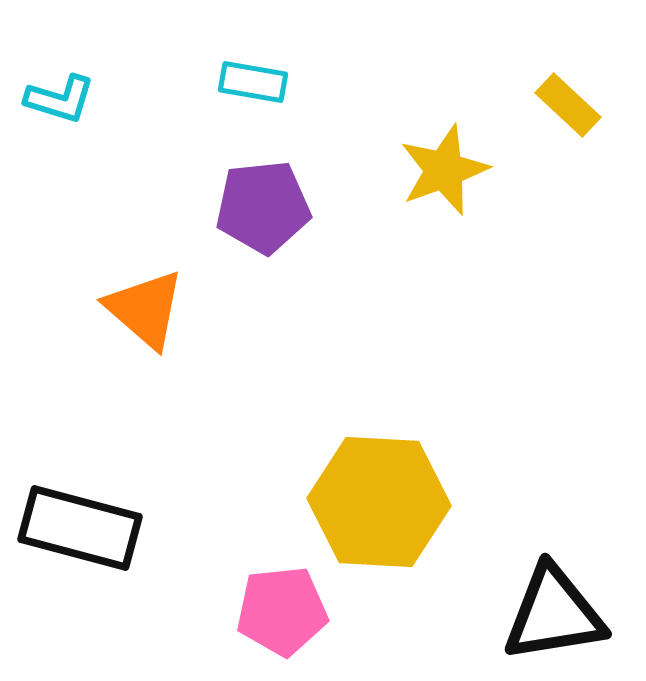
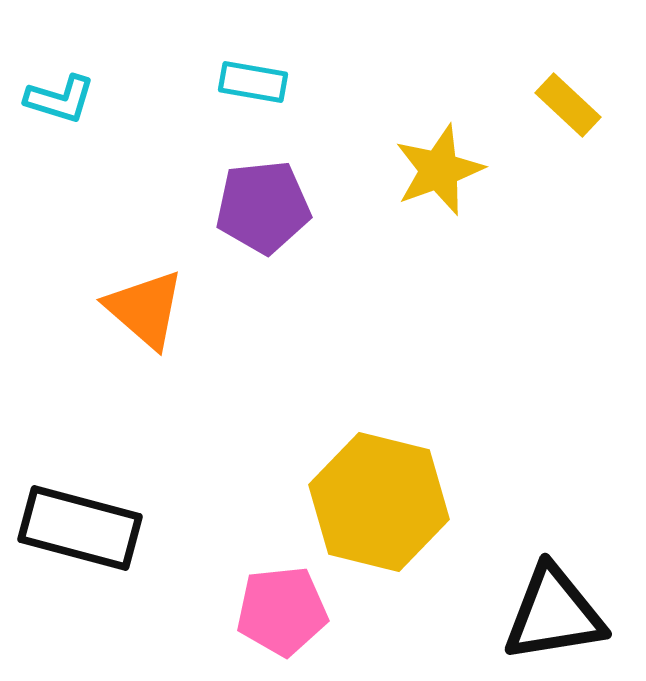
yellow star: moved 5 px left
yellow hexagon: rotated 11 degrees clockwise
